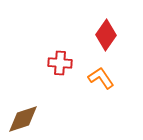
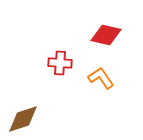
red diamond: rotated 68 degrees clockwise
